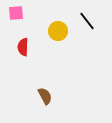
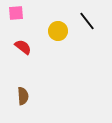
red semicircle: rotated 126 degrees clockwise
brown semicircle: moved 22 px left; rotated 24 degrees clockwise
